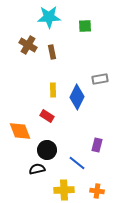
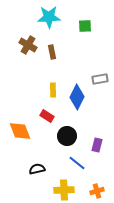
black circle: moved 20 px right, 14 px up
orange cross: rotated 24 degrees counterclockwise
